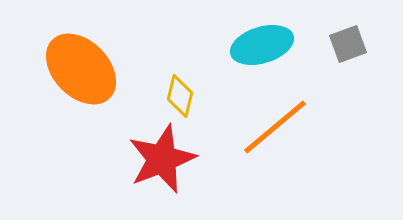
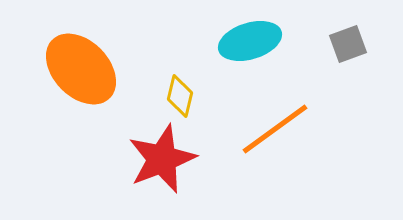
cyan ellipse: moved 12 px left, 4 px up
orange line: moved 2 px down; rotated 4 degrees clockwise
